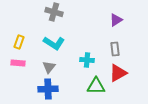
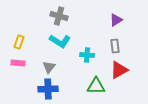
gray cross: moved 5 px right, 4 px down
cyan L-shape: moved 6 px right, 2 px up
gray rectangle: moved 3 px up
cyan cross: moved 5 px up
red triangle: moved 1 px right, 3 px up
